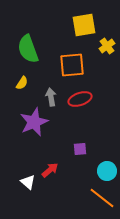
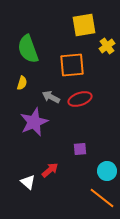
yellow semicircle: rotated 16 degrees counterclockwise
gray arrow: rotated 54 degrees counterclockwise
